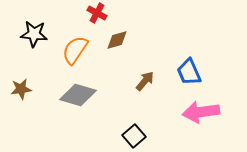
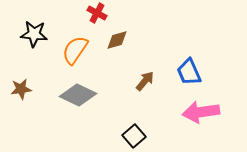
gray diamond: rotated 9 degrees clockwise
